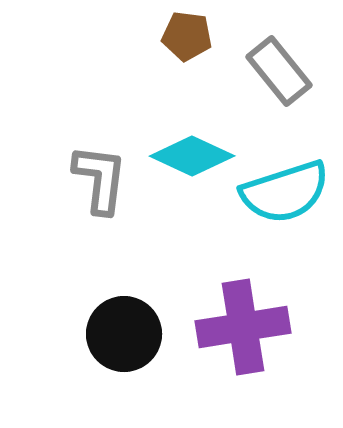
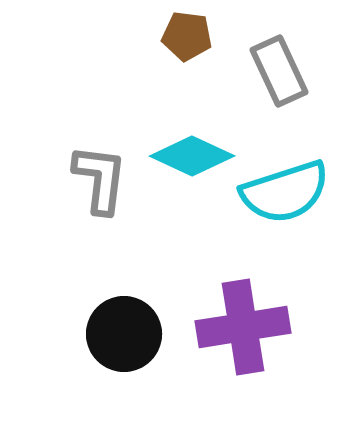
gray rectangle: rotated 14 degrees clockwise
